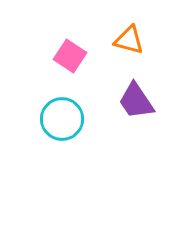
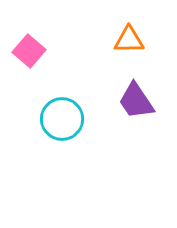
orange triangle: rotated 16 degrees counterclockwise
pink square: moved 41 px left, 5 px up; rotated 8 degrees clockwise
